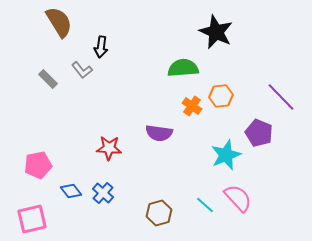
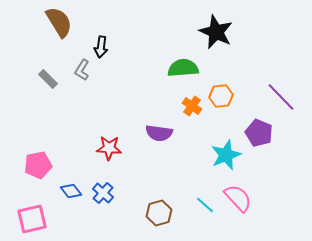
gray L-shape: rotated 70 degrees clockwise
